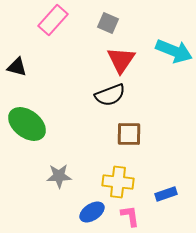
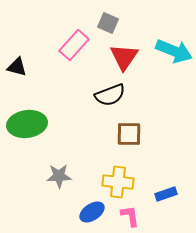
pink rectangle: moved 21 px right, 25 px down
red triangle: moved 3 px right, 3 px up
green ellipse: rotated 45 degrees counterclockwise
